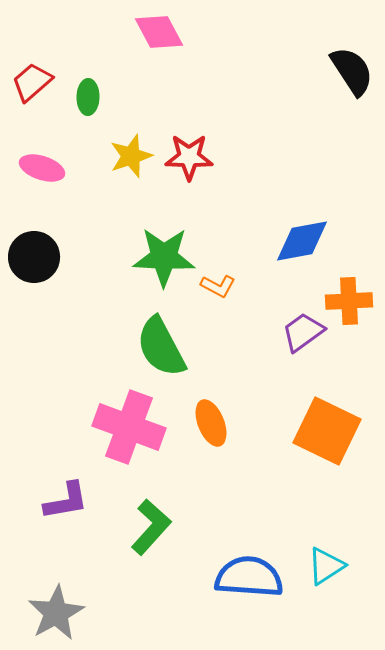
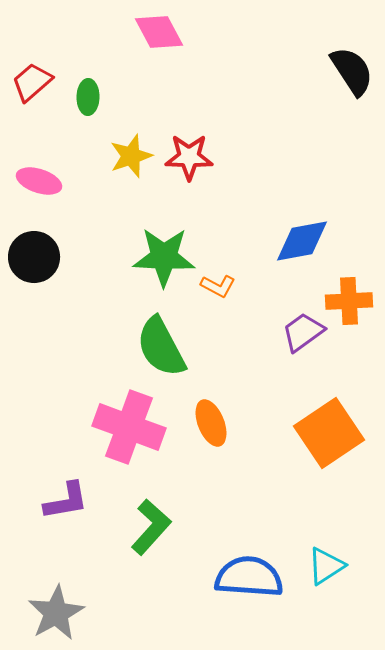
pink ellipse: moved 3 px left, 13 px down
orange square: moved 2 px right, 2 px down; rotated 30 degrees clockwise
